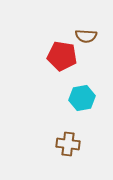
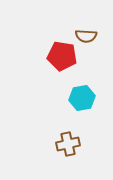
brown cross: rotated 20 degrees counterclockwise
